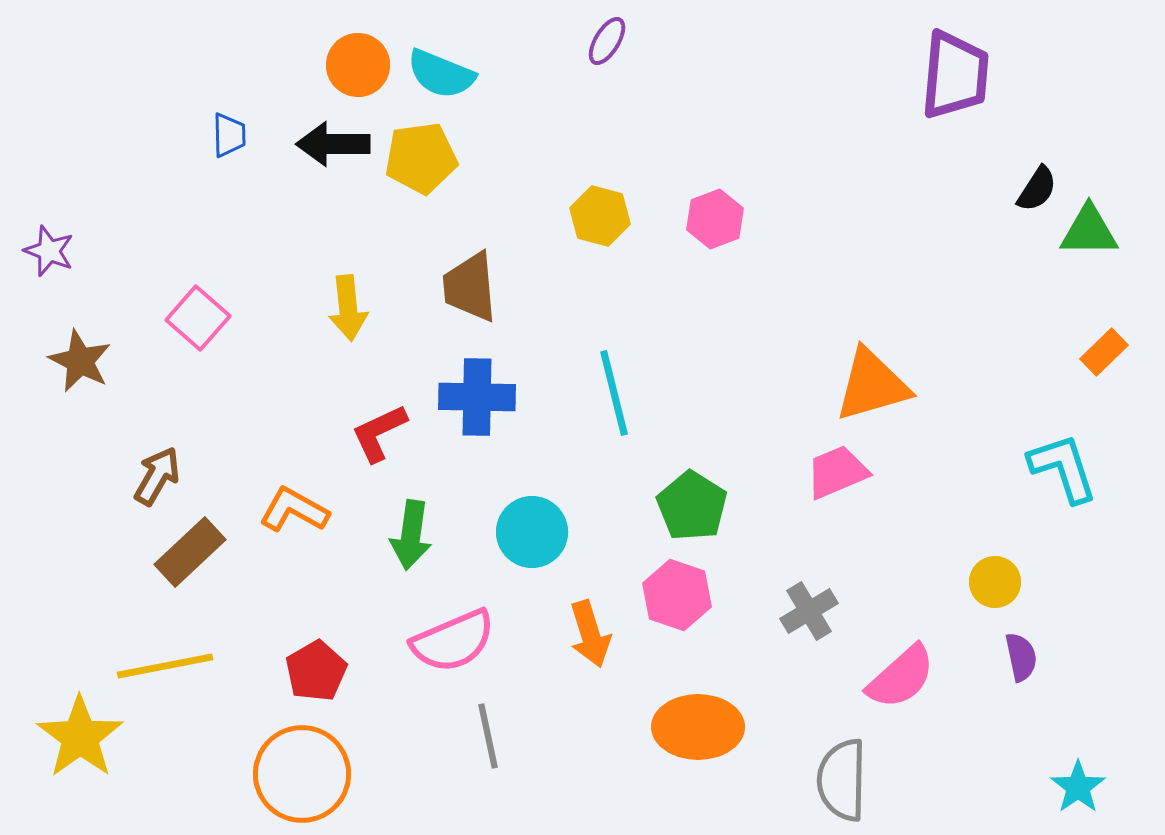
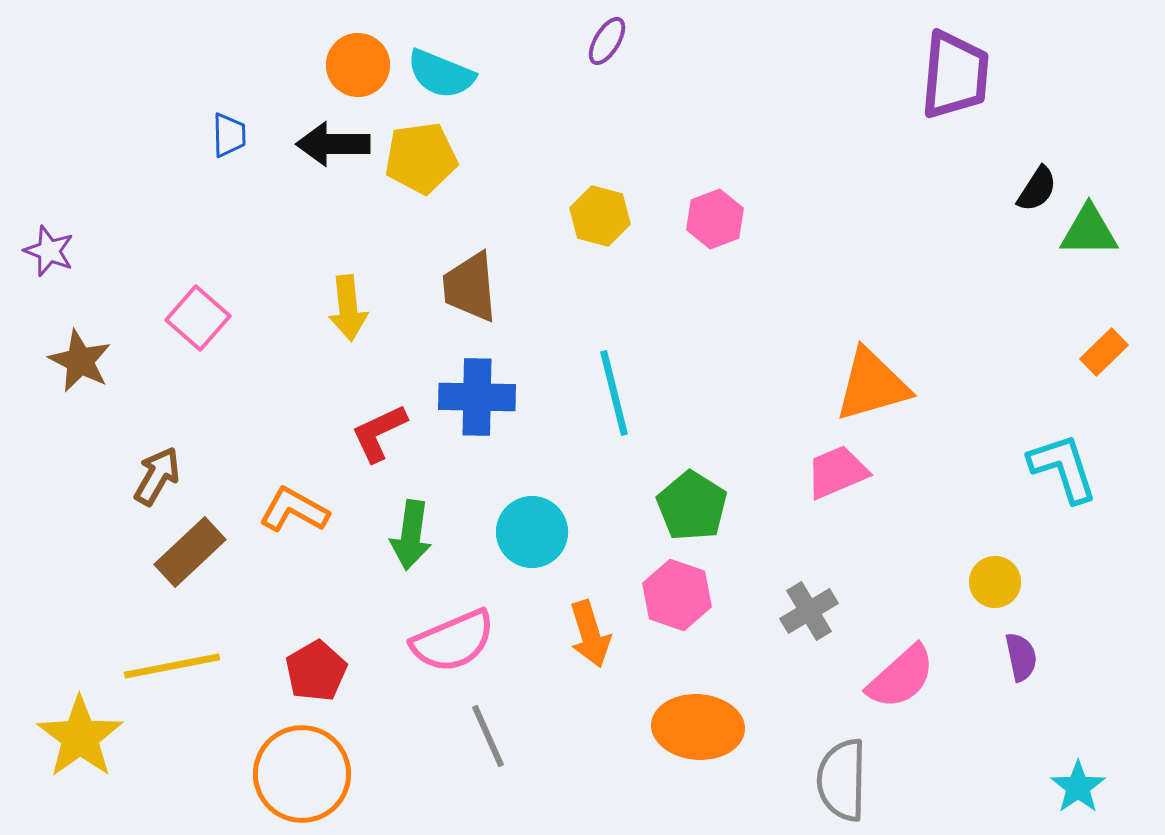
yellow line at (165, 666): moved 7 px right
orange ellipse at (698, 727): rotated 4 degrees clockwise
gray line at (488, 736): rotated 12 degrees counterclockwise
